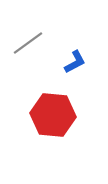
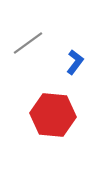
blue L-shape: rotated 25 degrees counterclockwise
